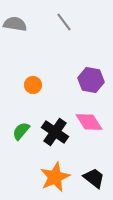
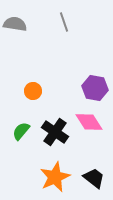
gray line: rotated 18 degrees clockwise
purple hexagon: moved 4 px right, 8 px down
orange circle: moved 6 px down
